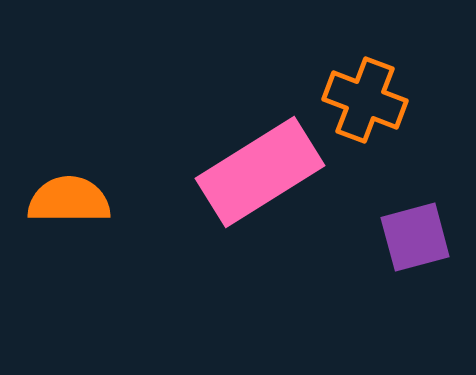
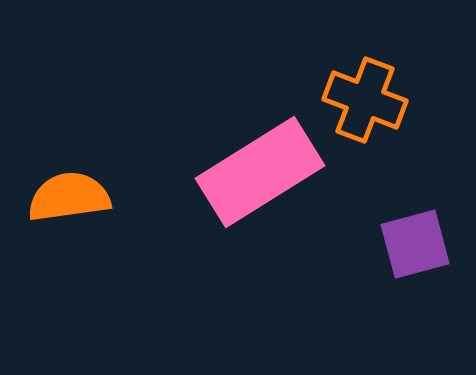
orange semicircle: moved 3 px up; rotated 8 degrees counterclockwise
purple square: moved 7 px down
